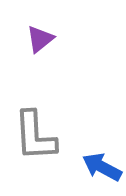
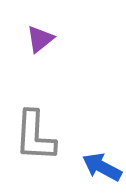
gray L-shape: rotated 6 degrees clockwise
